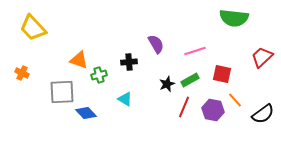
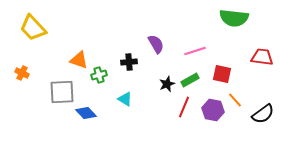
red trapezoid: rotated 50 degrees clockwise
